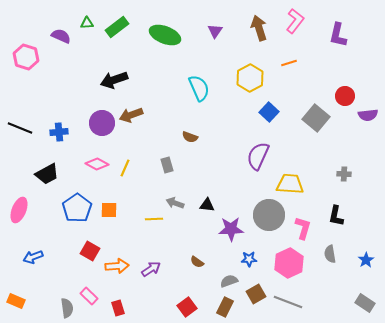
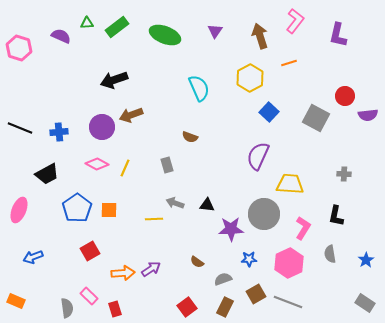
brown arrow at (259, 28): moved 1 px right, 8 px down
pink hexagon at (26, 57): moved 7 px left, 9 px up
gray square at (316, 118): rotated 12 degrees counterclockwise
purple circle at (102, 123): moved 4 px down
gray circle at (269, 215): moved 5 px left, 1 px up
pink L-shape at (303, 228): rotated 15 degrees clockwise
red square at (90, 251): rotated 30 degrees clockwise
orange arrow at (117, 266): moved 6 px right, 7 px down
gray semicircle at (229, 281): moved 6 px left, 2 px up
red rectangle at (118, 308): moved 3 px left, 1 px down
